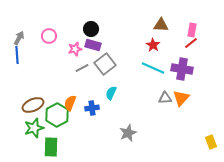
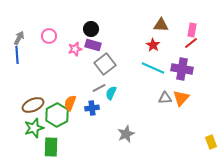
gray line: moved 17 px right, 20 px down
gray star: moved 2 px left, 1 px down
